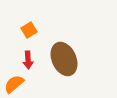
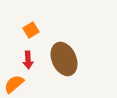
orange square: moved 2 px right
